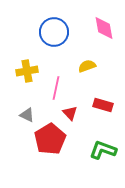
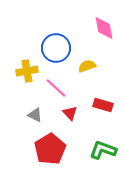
blue circle: moved 2 px right, 16 px down
pink line: rotated 60 degrees counterclockwise
gray triangle: moved 8 px right
red pentagon: moved 10 px down
